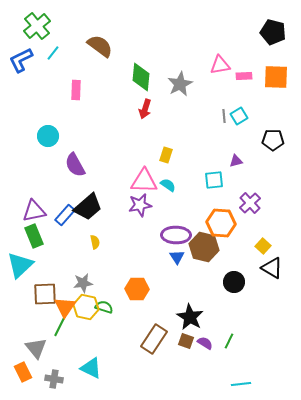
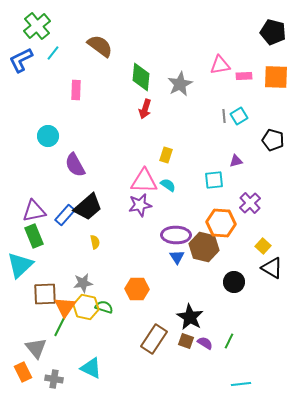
black pentagon at (273, 140): rotated 15 degrees clockwise
